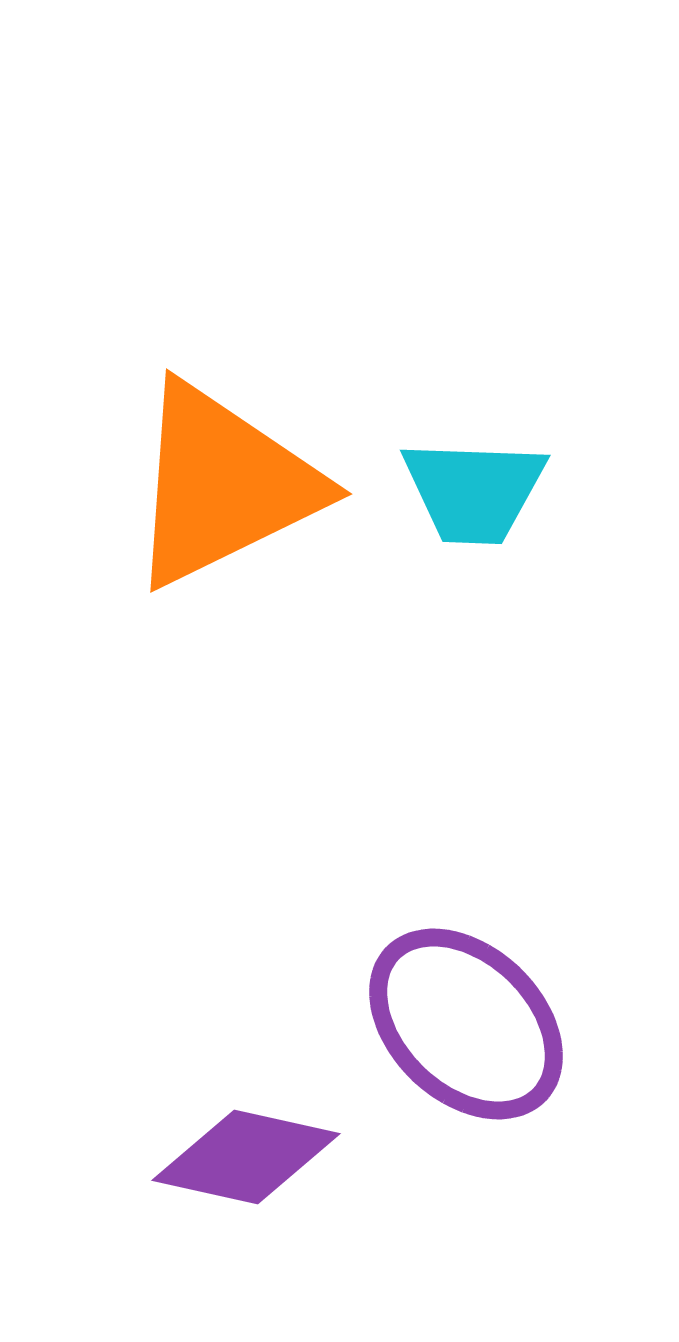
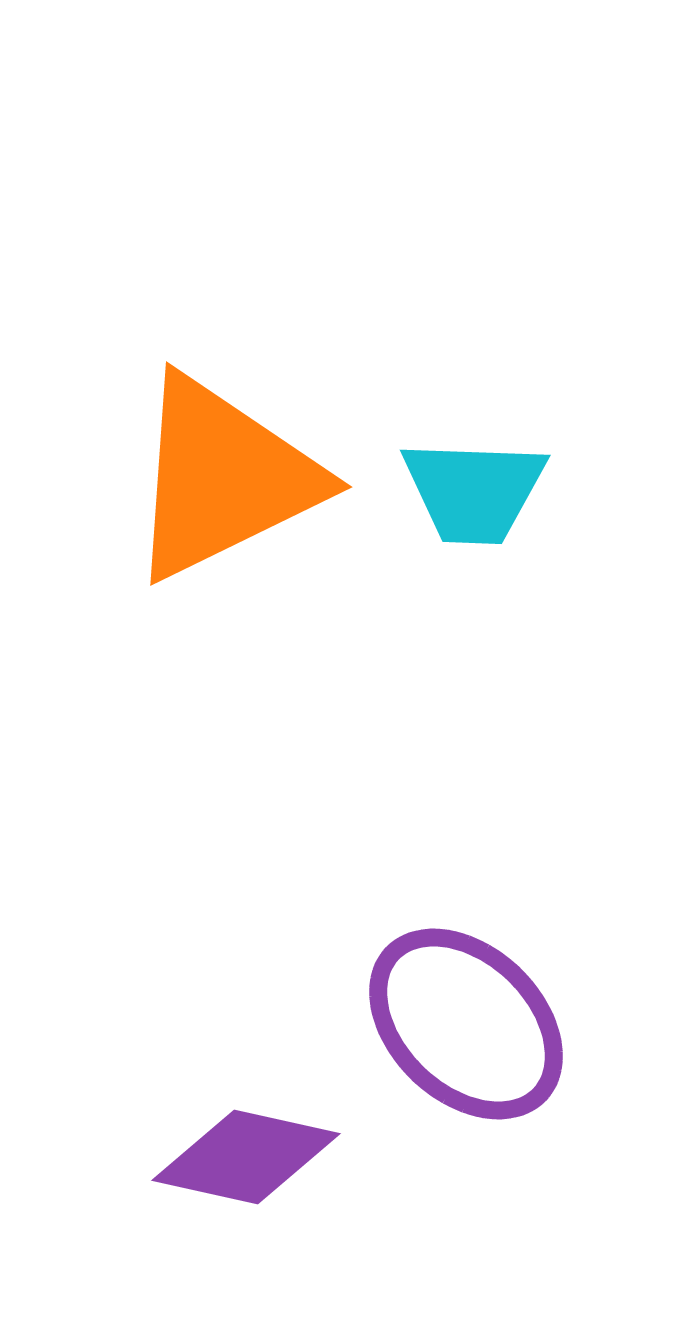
orange triangle: moved 7 px up
